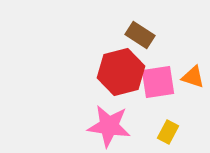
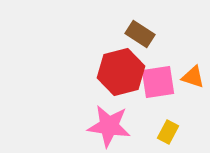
brown rectangle: moved 1 px up
